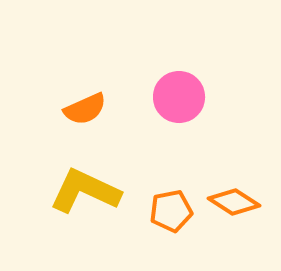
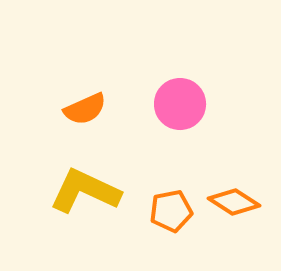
pink circle: moved 1 px right, 7 px down
